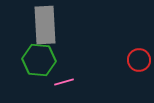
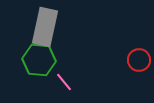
gray rectangle: moved 2 px down; rotated 15 degrees clockwise
pink line: rotated 66 degrees clockwise
